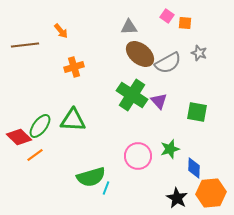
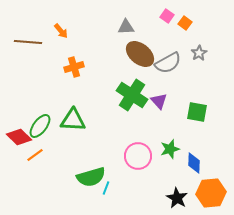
orange square: rotated 32 degrees clockwise
gray triangle: moved 3 px left
brown line: moved 3 px right, 3 px up; rotated 12 degrees clockwise
gray star: rotated 21 degrees clockwise
blue diamond: moved 5 px up
